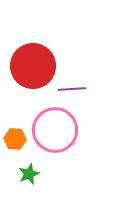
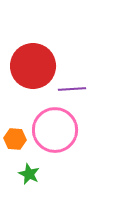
green star: rotated 25 degrees counterclockwise
